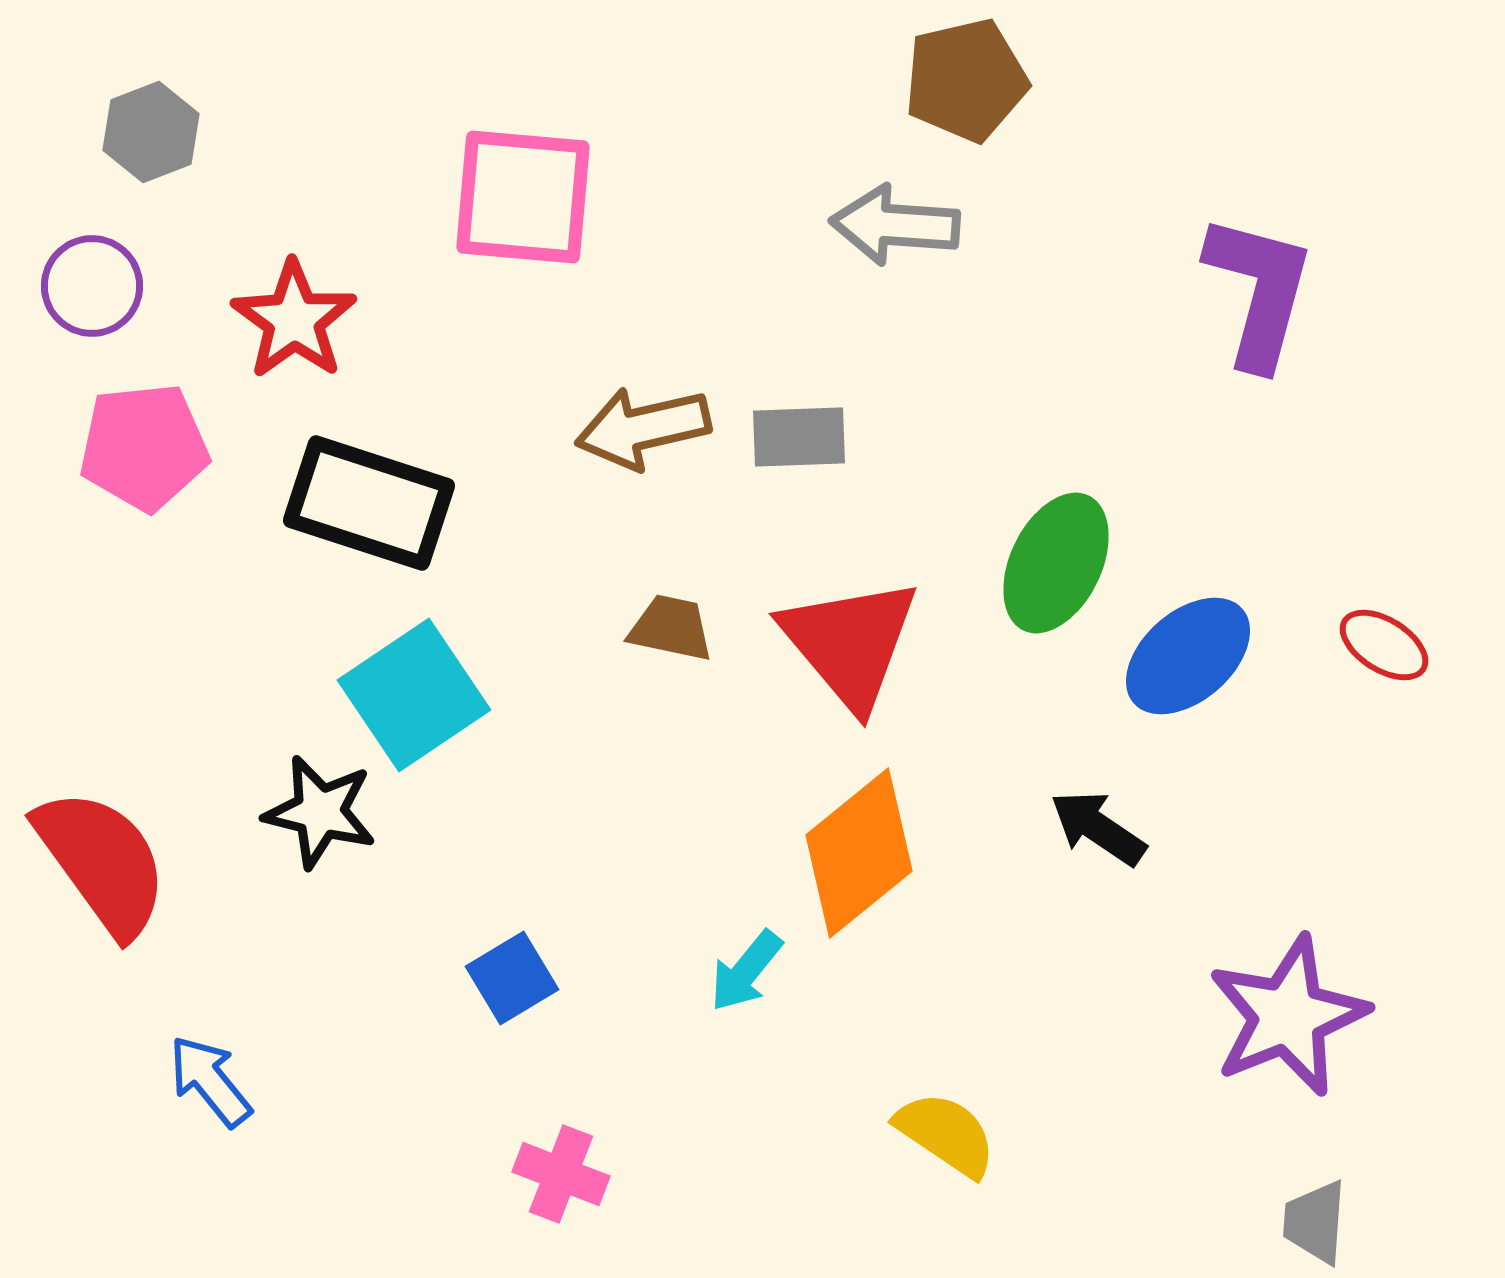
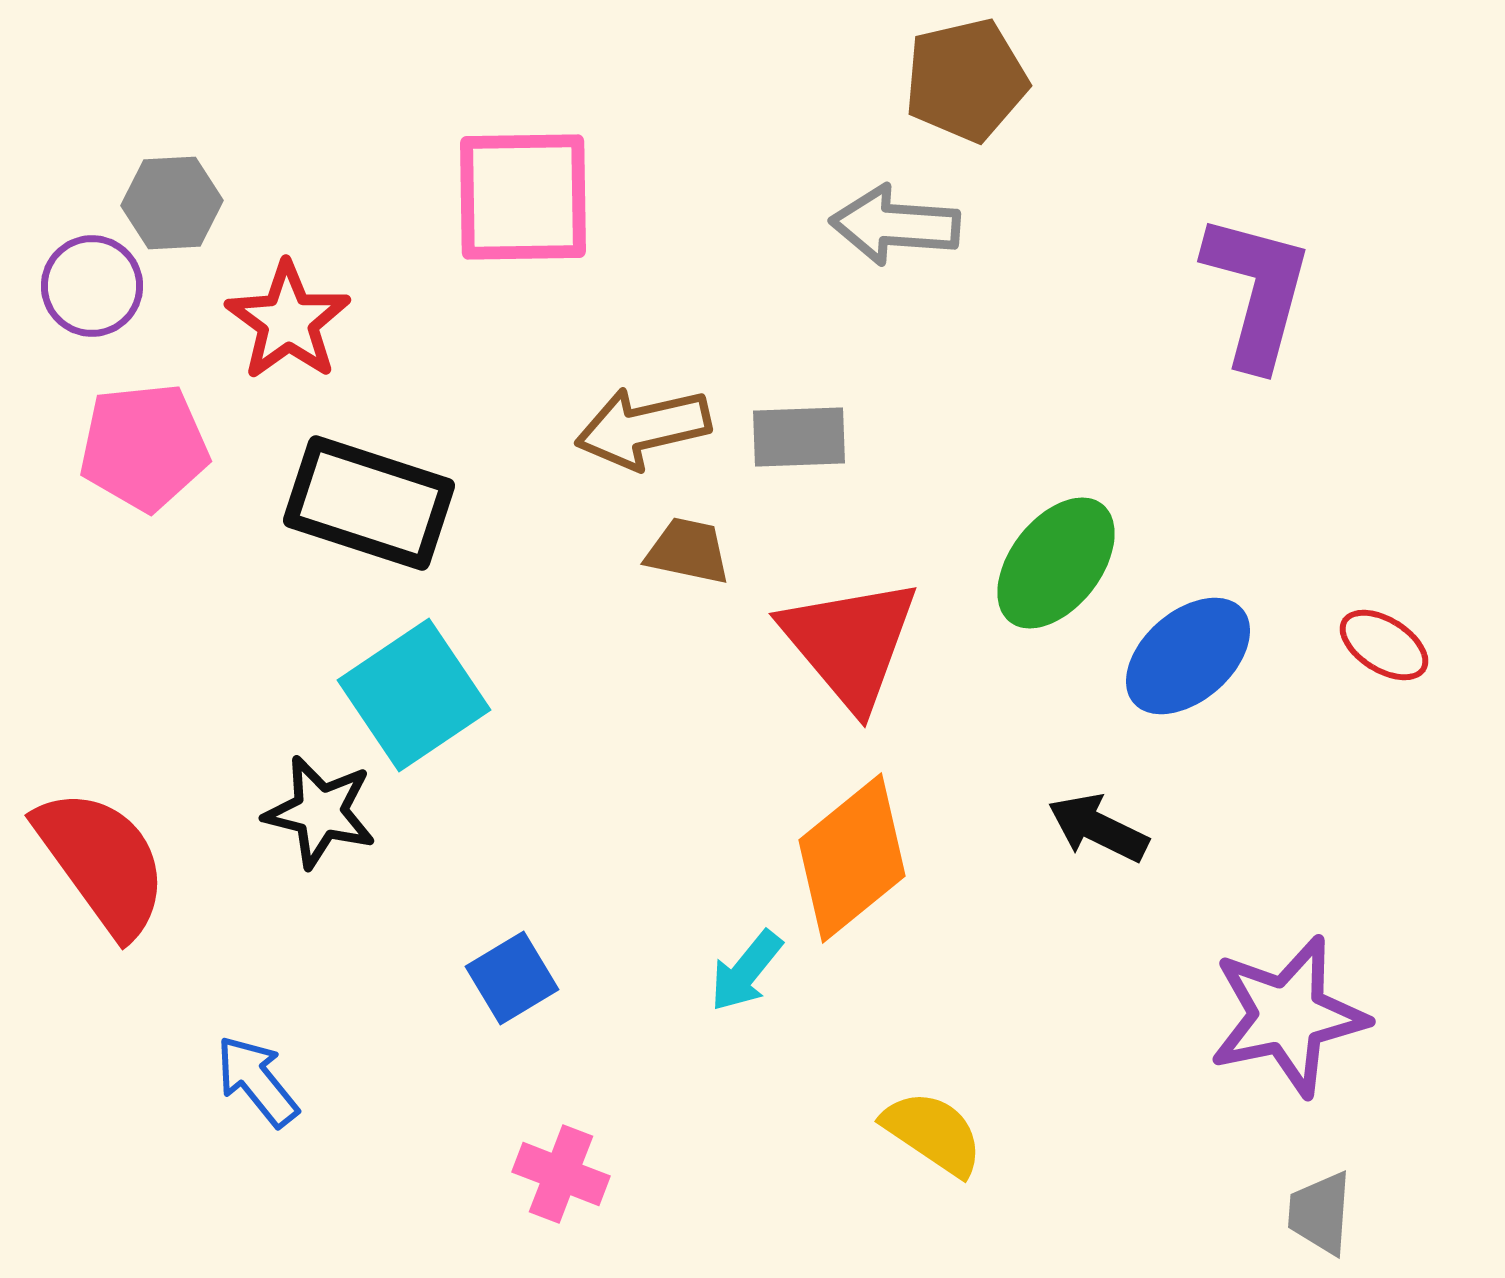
gray hexagon: moved 21 px right, 71 px down; rotated 18 degrees clockwise
pink square: rotated 6 degrees counterclockwise
purple L-shape: moved 2 px left
red star: moved 6 px left, 1 px down
green ellipse: rotated 12 degrees clockwise
brown trapezoid: moved 17 px right, 77 px up
black arrow: rotated 8 degrees counterclockwise
orange diamond: moved 7 px left, 5 px down
purple star: rotated 10 degrees clockwise
blue arrow: moved 47 px right
yellow semicircle: moved 13 px left, 1 px up
gray trapezoid: moved 5 px right, 9 px up
